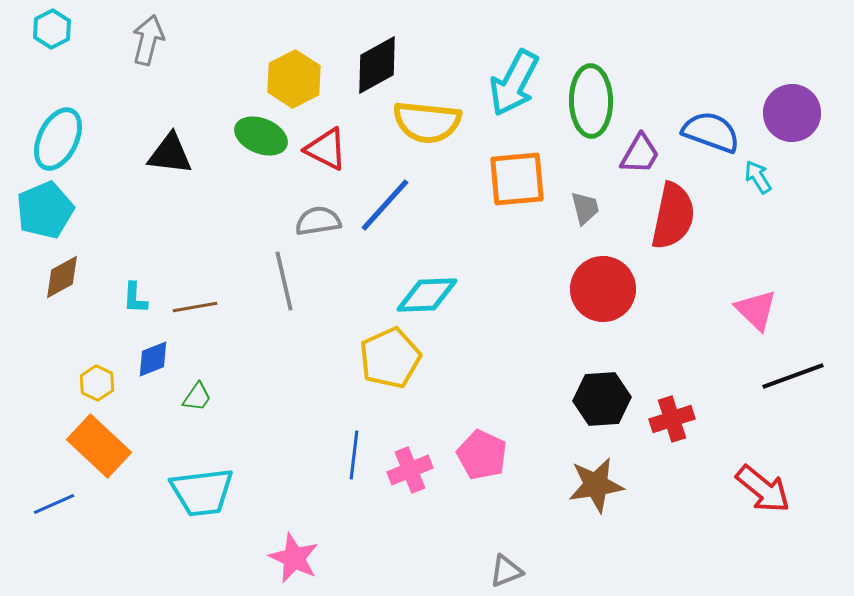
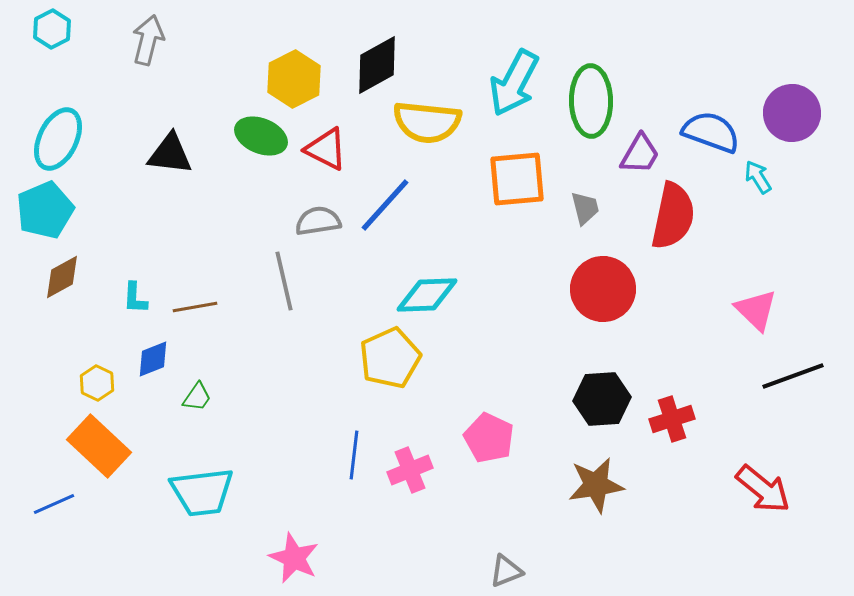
pink pentagon at (482, 455): moved 7 px right, 17 px up
